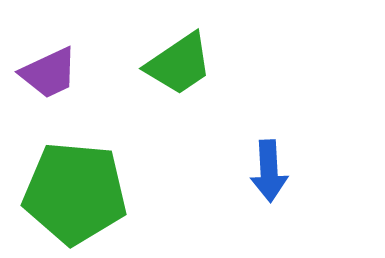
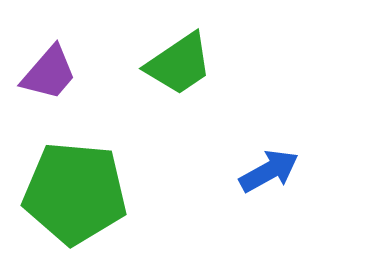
purple trapezoid: rotated 24 degrees counterclockwise
blue arrow: rotated 116 degrees counterclockwise
